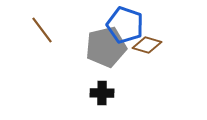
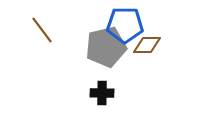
blue pentagon: rotated 18 degrees counterclockwise
brown diamond: rotated 16 degrees counterclockwise
